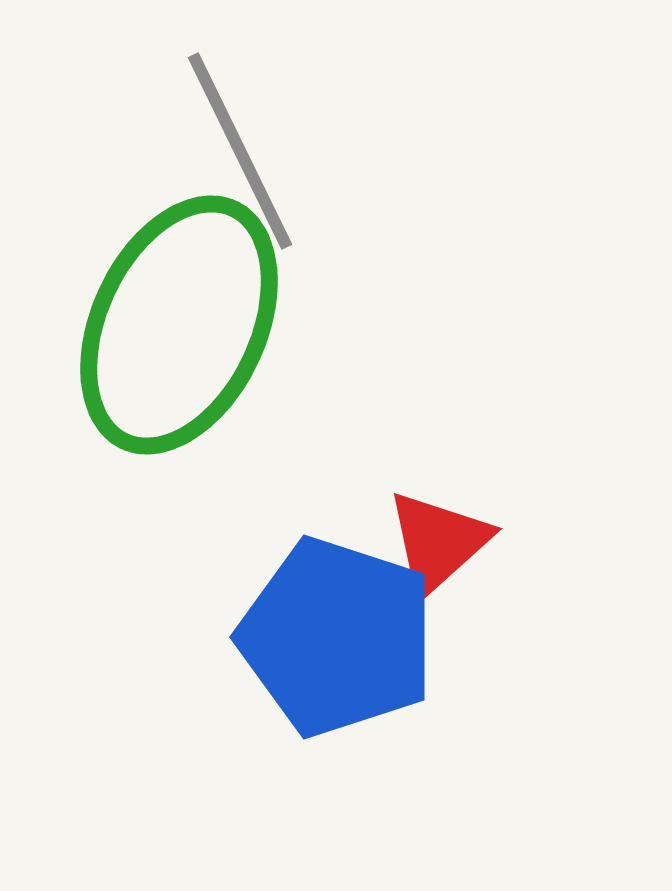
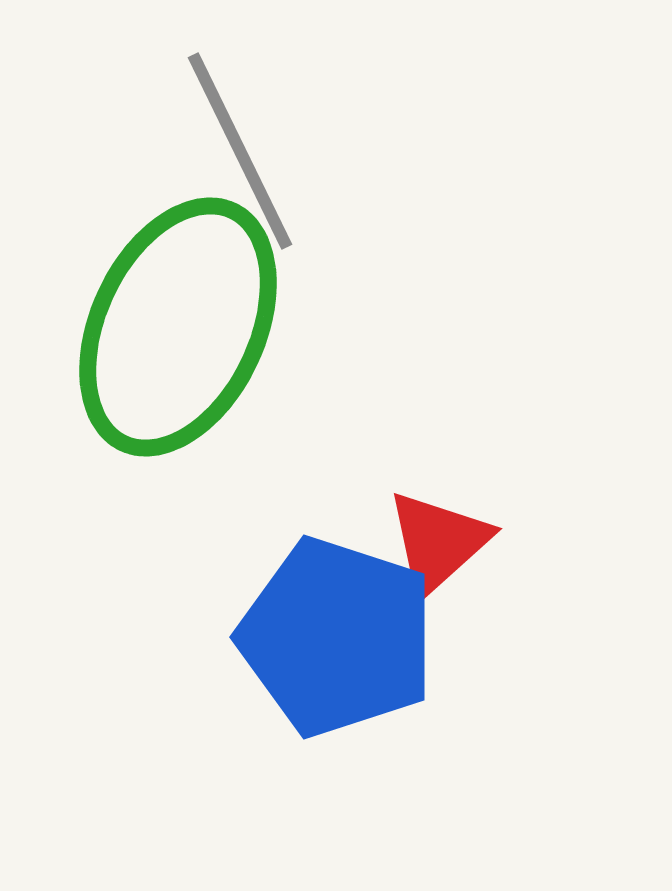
green ellipse: moved 1 px left, 2 px down
